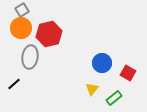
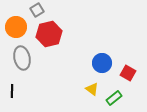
gray square: moved 15 px right
orange circle: moved 5 px left, 1 px up
gray ellipse: moved 8 px left, 1 px down; rotated 20 degrees counterclockwise
black line: moved 2 px left, 7 px down; rotated 48 degrees counterclockwise
yellow triangle: rotated 32 degrees counterclockwise
